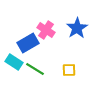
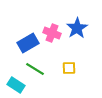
pink cross: moved 6 px right, 3 px down; rotated 12 degrees counterclockwise
cyan rectangle: moved 2 px right, 23 px down
yellow square: moved 2 px up
